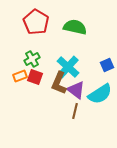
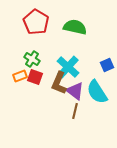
green cross: rotated 28 degrees counterclockwise
purple triangle: moved 1 px left, 1 px down
cyan semicircle: moved 3 px left, 2 px up; rotated 90 degrees clockwise
